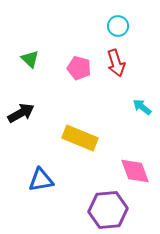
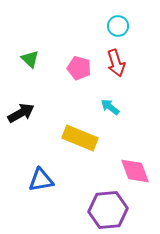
cyan arrow: moved 32 px left
